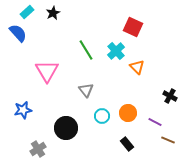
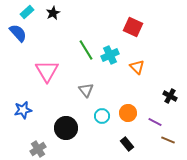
cyan cross: moved 6 px left, 4 px down; rotated 18 degrees clockwise
